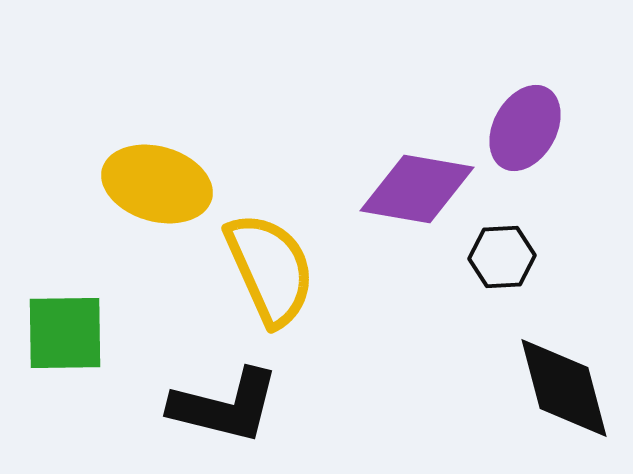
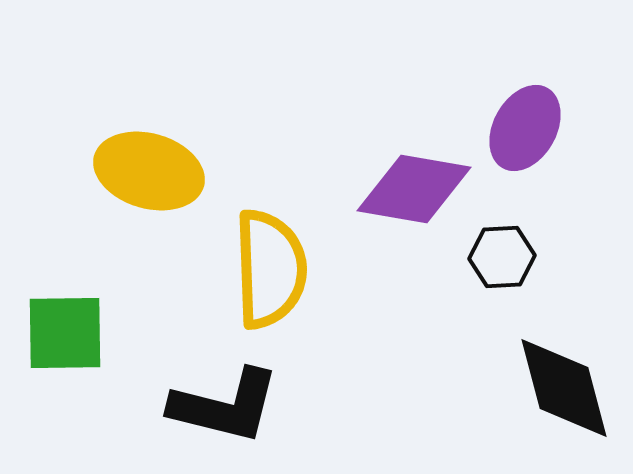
yellow ellipse: moved 8 px left, 13 px up
purple diamond: moved 3 px left
yellow semicircle: rotated 22 degrees clockwise
